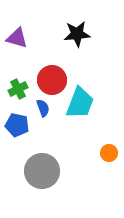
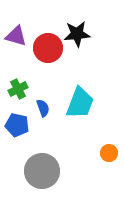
purple triangle: moved 1 px left, 2 px up
red circle: moved 4 px left, 32 px up
